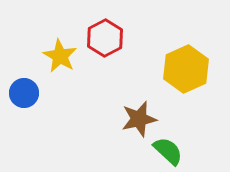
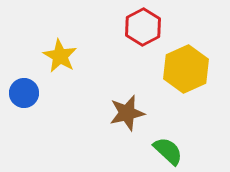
red hexagon: moved 38 px right, 11 px up
brown star: moved 12 px left, 6 px up
